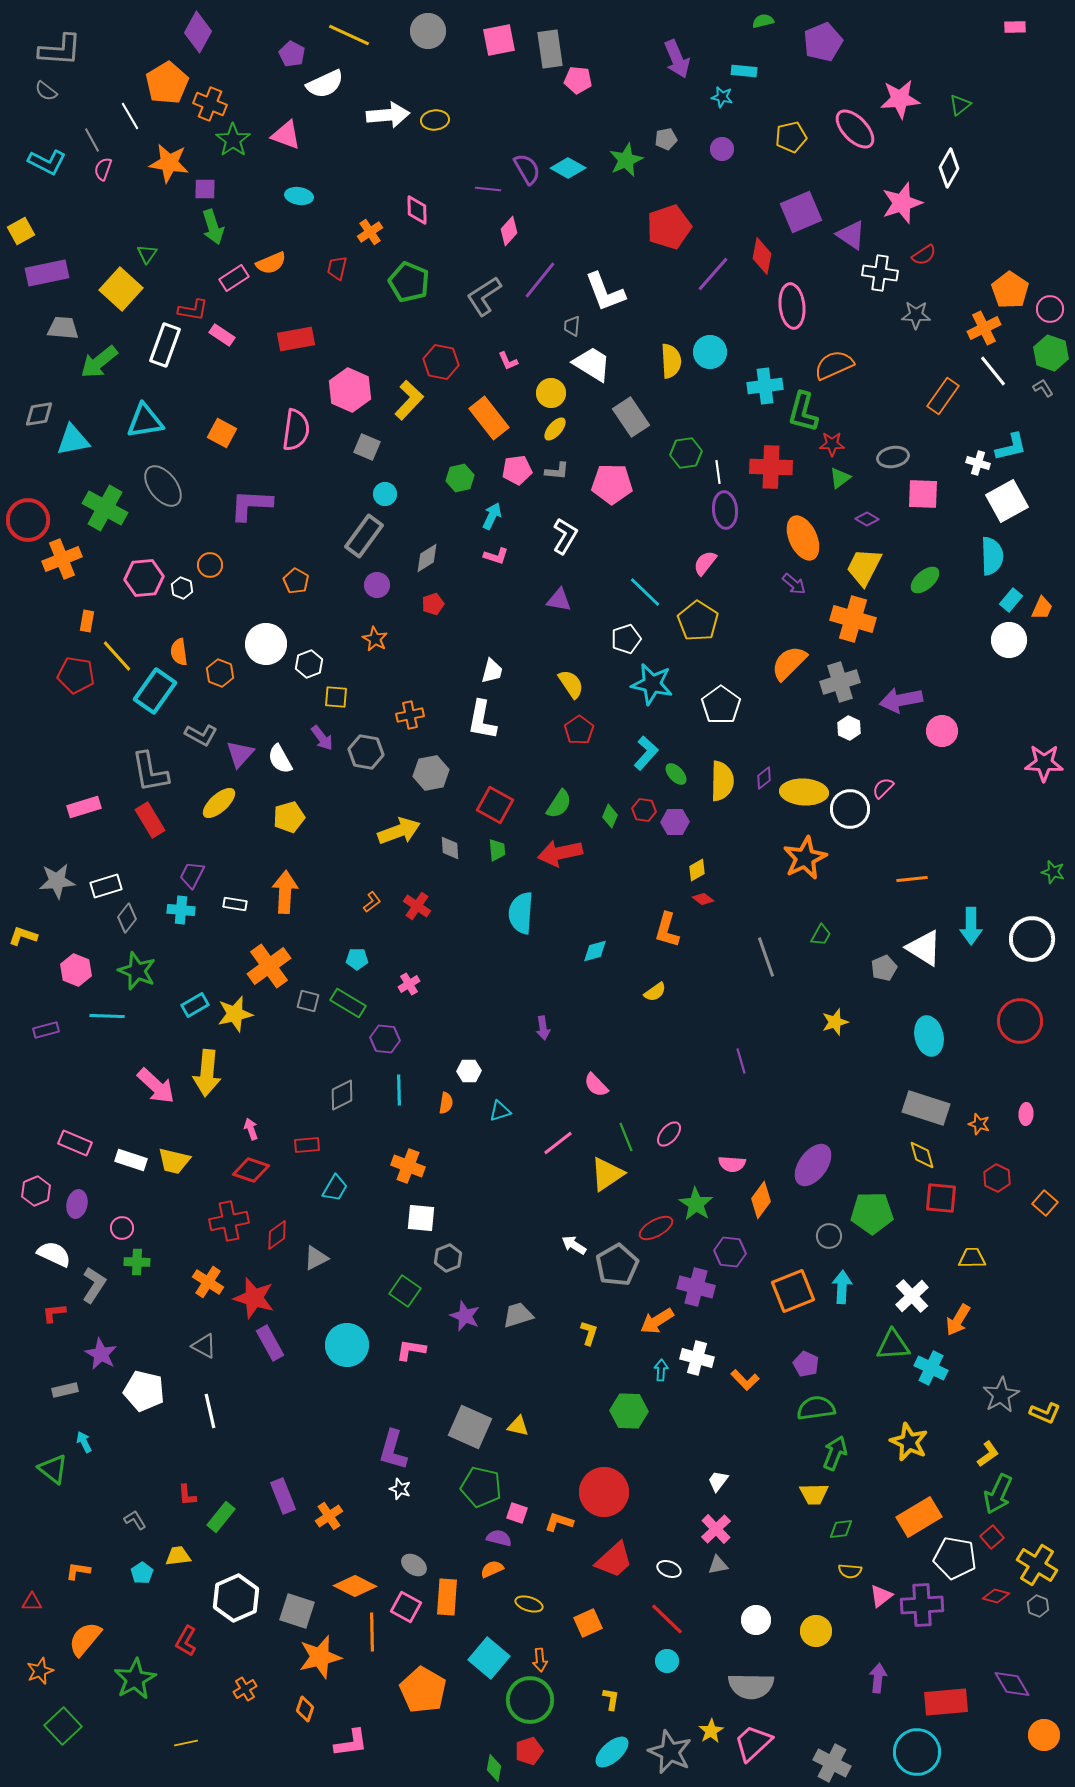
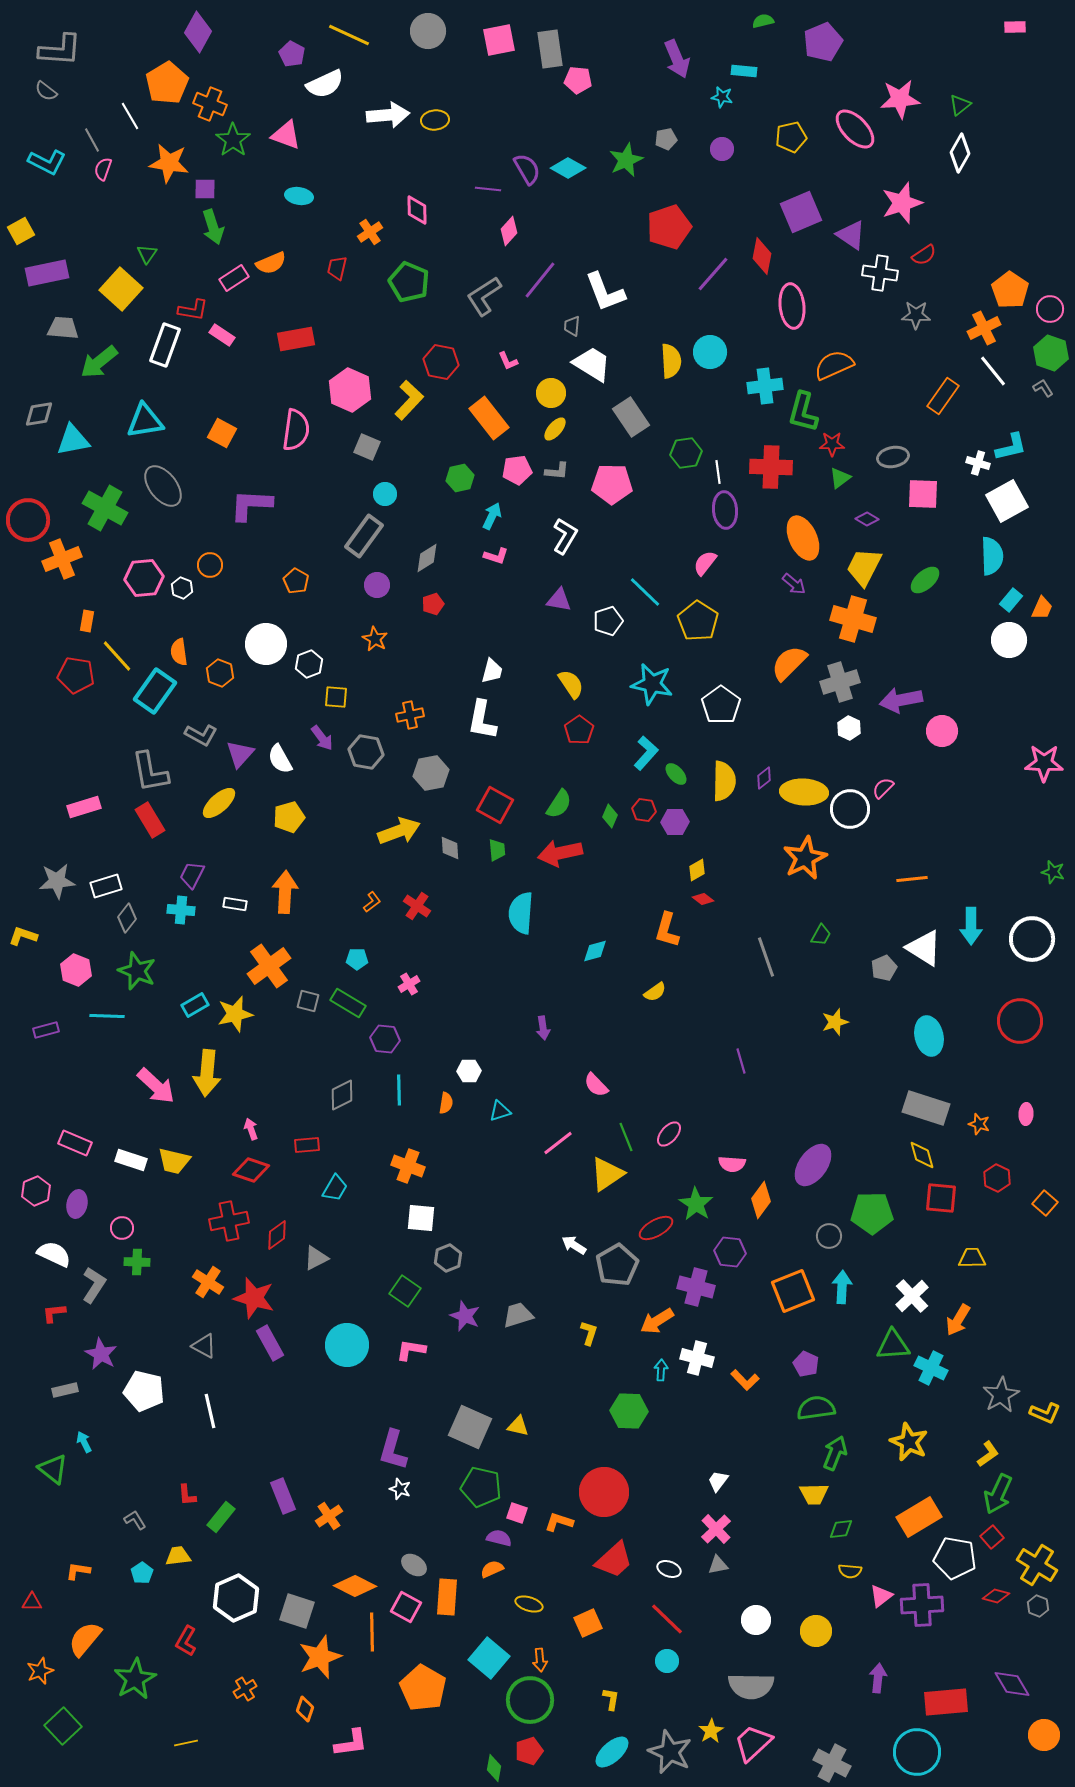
white diamond at (949, 168): moved 11 px right, 15 px up
white pentagon at (626, 639): moved 18 px left, 18 px up
yellow semicircle at (722, 781): moved 2 px right
orange star at (320, 1657): rotated 6 degrees counterclockwise
orange pentagon at (423, 1690): moved 2 px up
